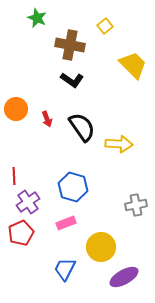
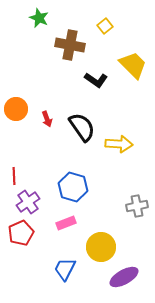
green star: moved 2 px right
black L-shape: moved 24 px right
gray cross: moved 1 px right, 1 px down
